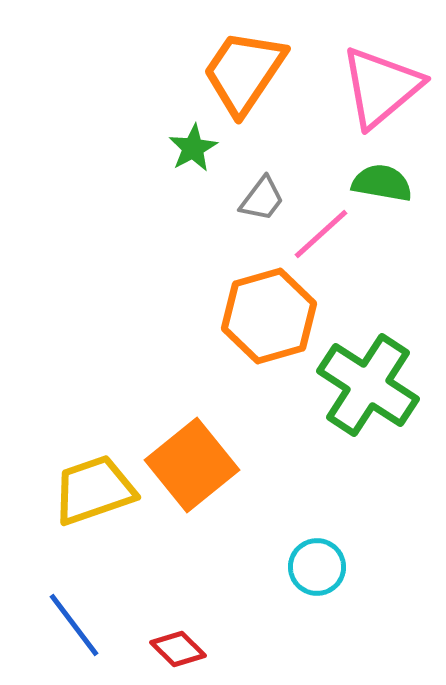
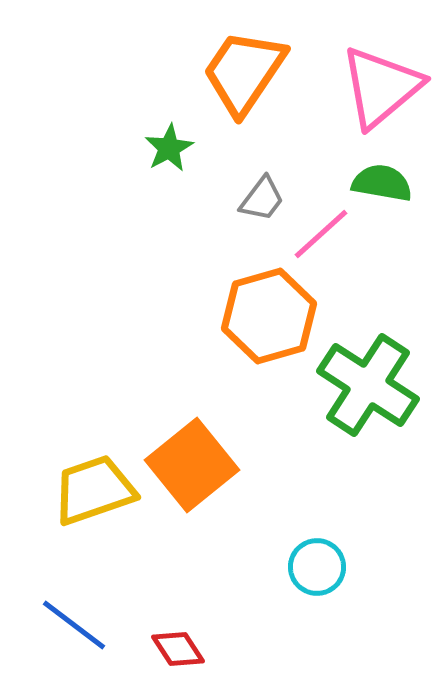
green star: moved 24 px left
blue line: rotated 16 degrees counterclockwise
red diamond: rotated 12 degrees clockwise
